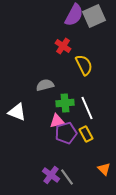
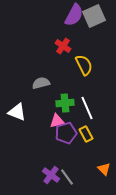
gray semicircle: moved 4 px left, 2 px up
